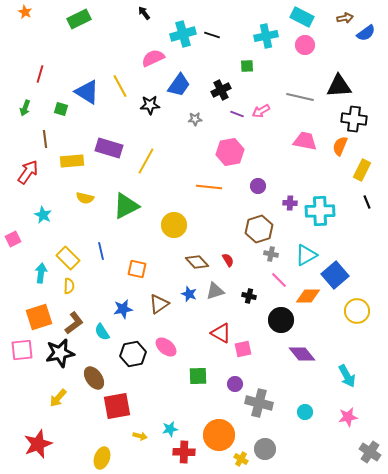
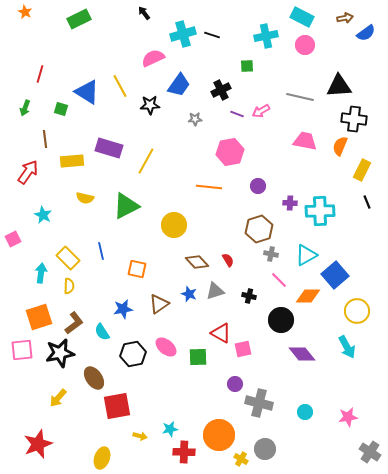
green square at (198, 376): moved 19 px up
cyan arrow at (347, 376): moved 29 px up
